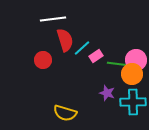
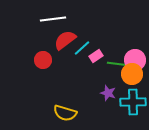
red semicircle: rotated 110 degrees counterclockwise
pink circle: moved 1 px left
purple star: moved 1 px right
